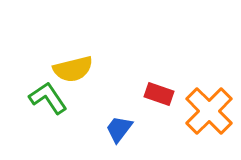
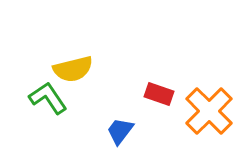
blue trapezoid: moved 1 px right, 2 px down
